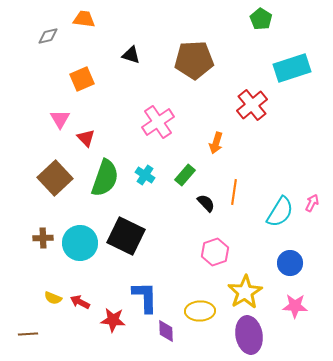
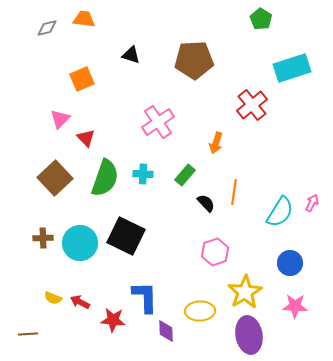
gray diamond: moved 1 px left, 8 px up
pink triangle: rotated 15 degrees clockwise
cyan cross: moved 2 px left, 1 px up; rotated 30 degrees counterclockwise
